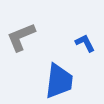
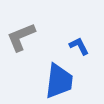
blue L-shape: moved 6 px left, 3 px down
